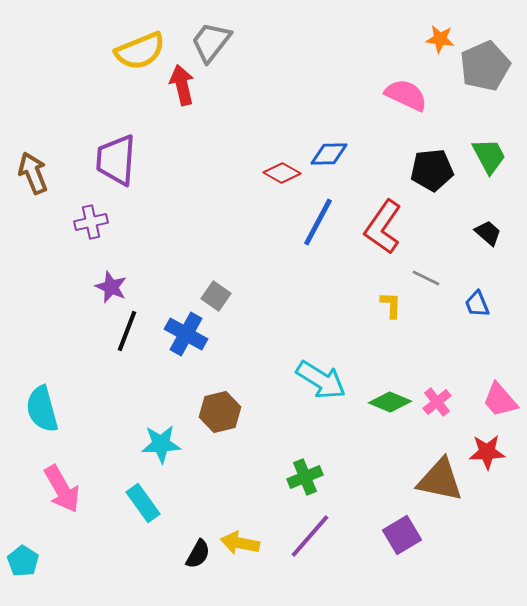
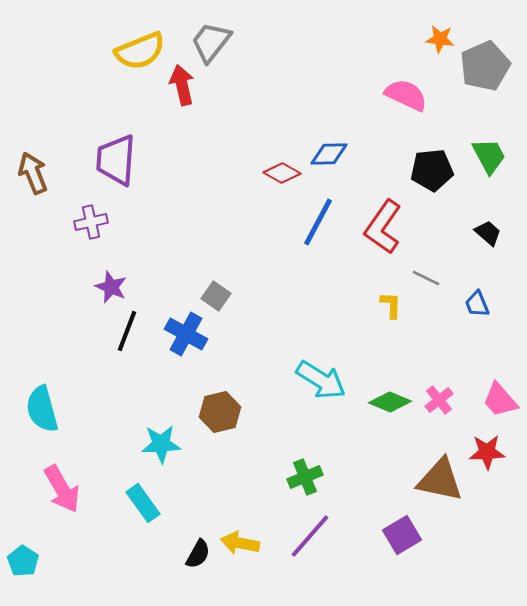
pink cross: moved 2 px right, 2 px up
